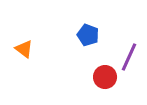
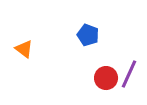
purple line: moved 17 px down
red circle: moved 1 px right, 1 px down
